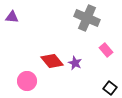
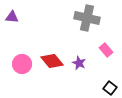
gray cross: rotated 10 degrees counterclockwise
purple star: moved 4 px right
pink circle: moved 5 px left, 17 px up
